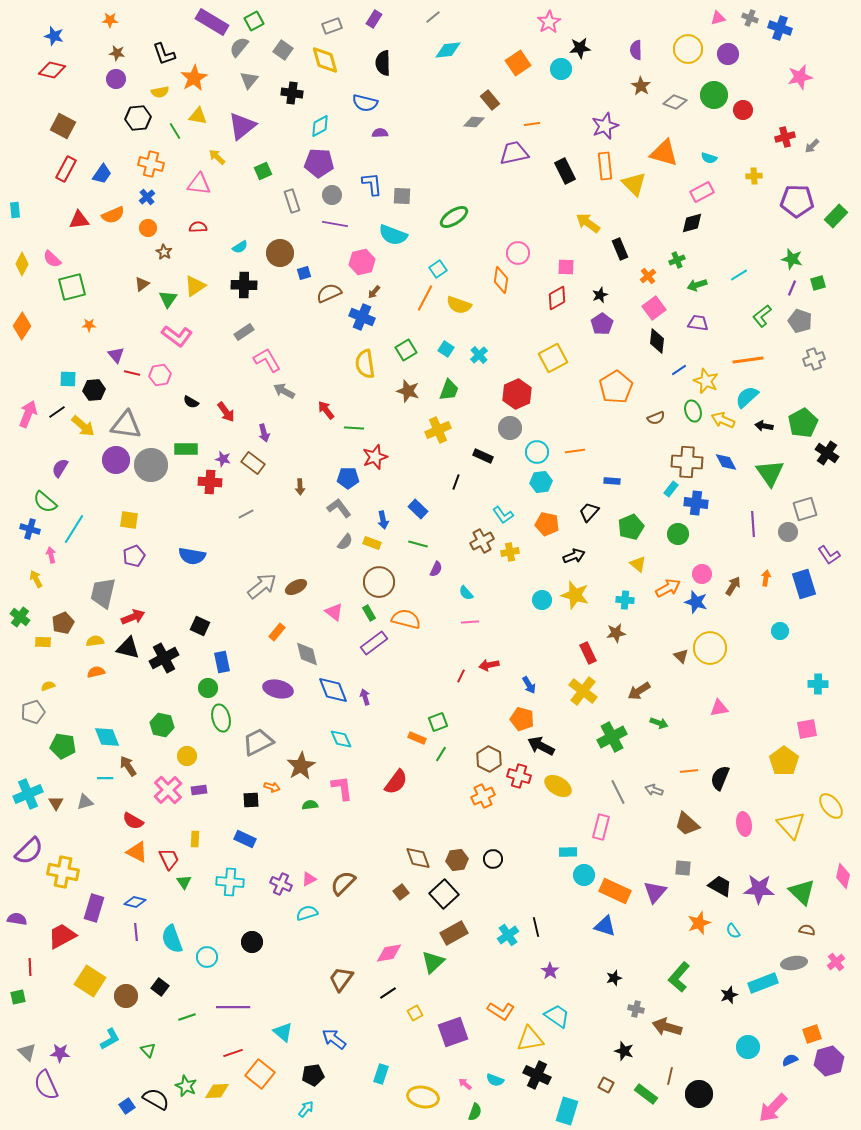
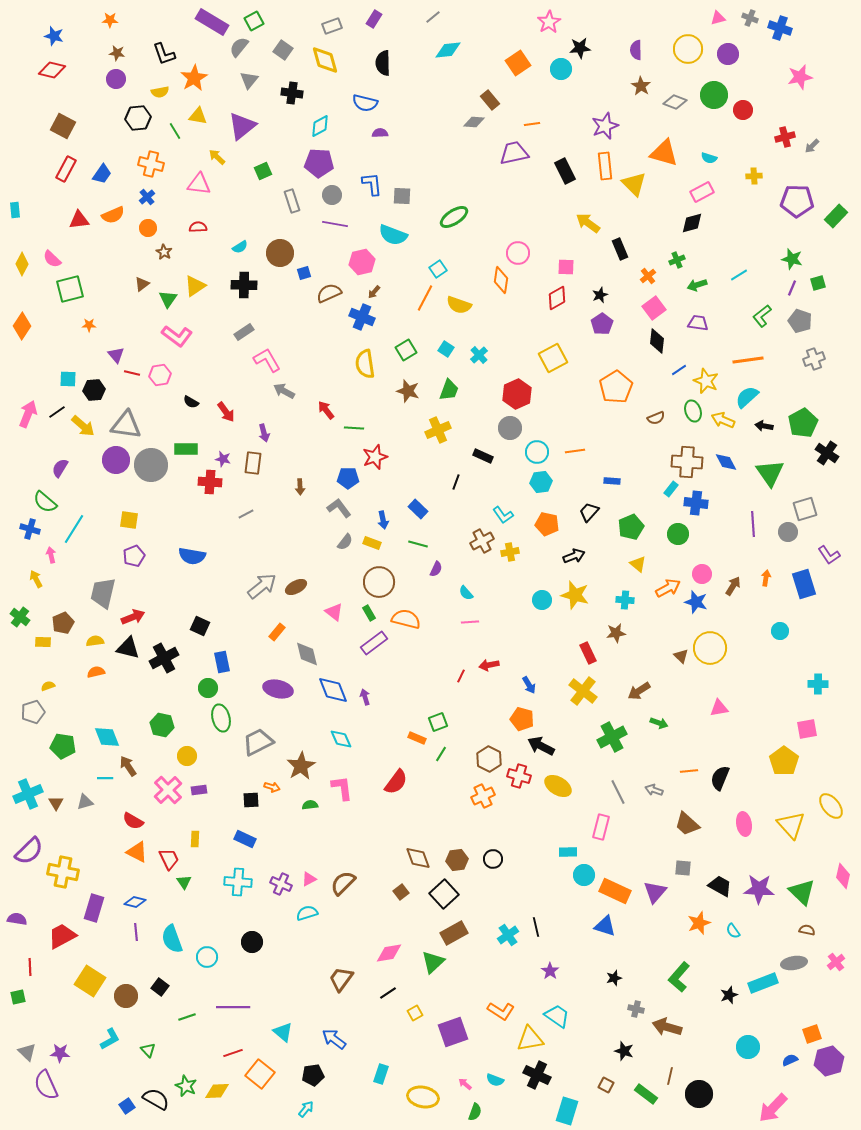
green square at (72, 287): moved 2 px left, 2 px down
brown rectangle at (253, 463): rotated 60 degrees clockwise
cyan cross at (230, 882): moved 8 px right
